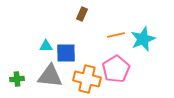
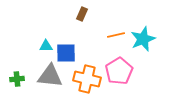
pink pentagon: moved 3 px right, 2 px down
